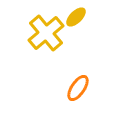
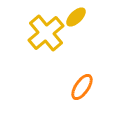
orange ellipse: moved 4 px right, 1 px up
